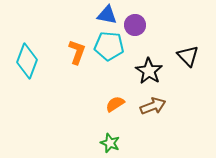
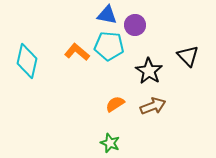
orange L-shape: rotated 70 degrees counterclockwise
cyan diamond: rotated 8 degrees counterclockwise
